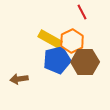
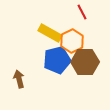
yellow rectangle: moved 6 px up
brown arrow: rotated 84 degrees clockwise
